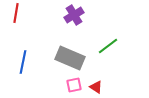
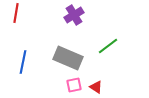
gray rectangle: moved 2 px left
